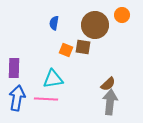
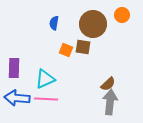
brown circle: moved 2 px left, 1 px up
cyan triangle: moved 8 px left; rotated 15 degrees counterclockwise
blue arrow: rotated 95 degrees counterclockwise
